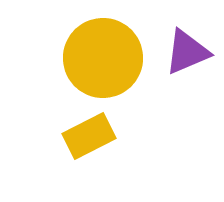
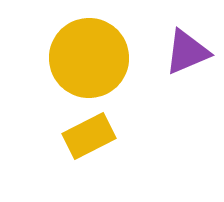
yellow circle: moved 14 px left
